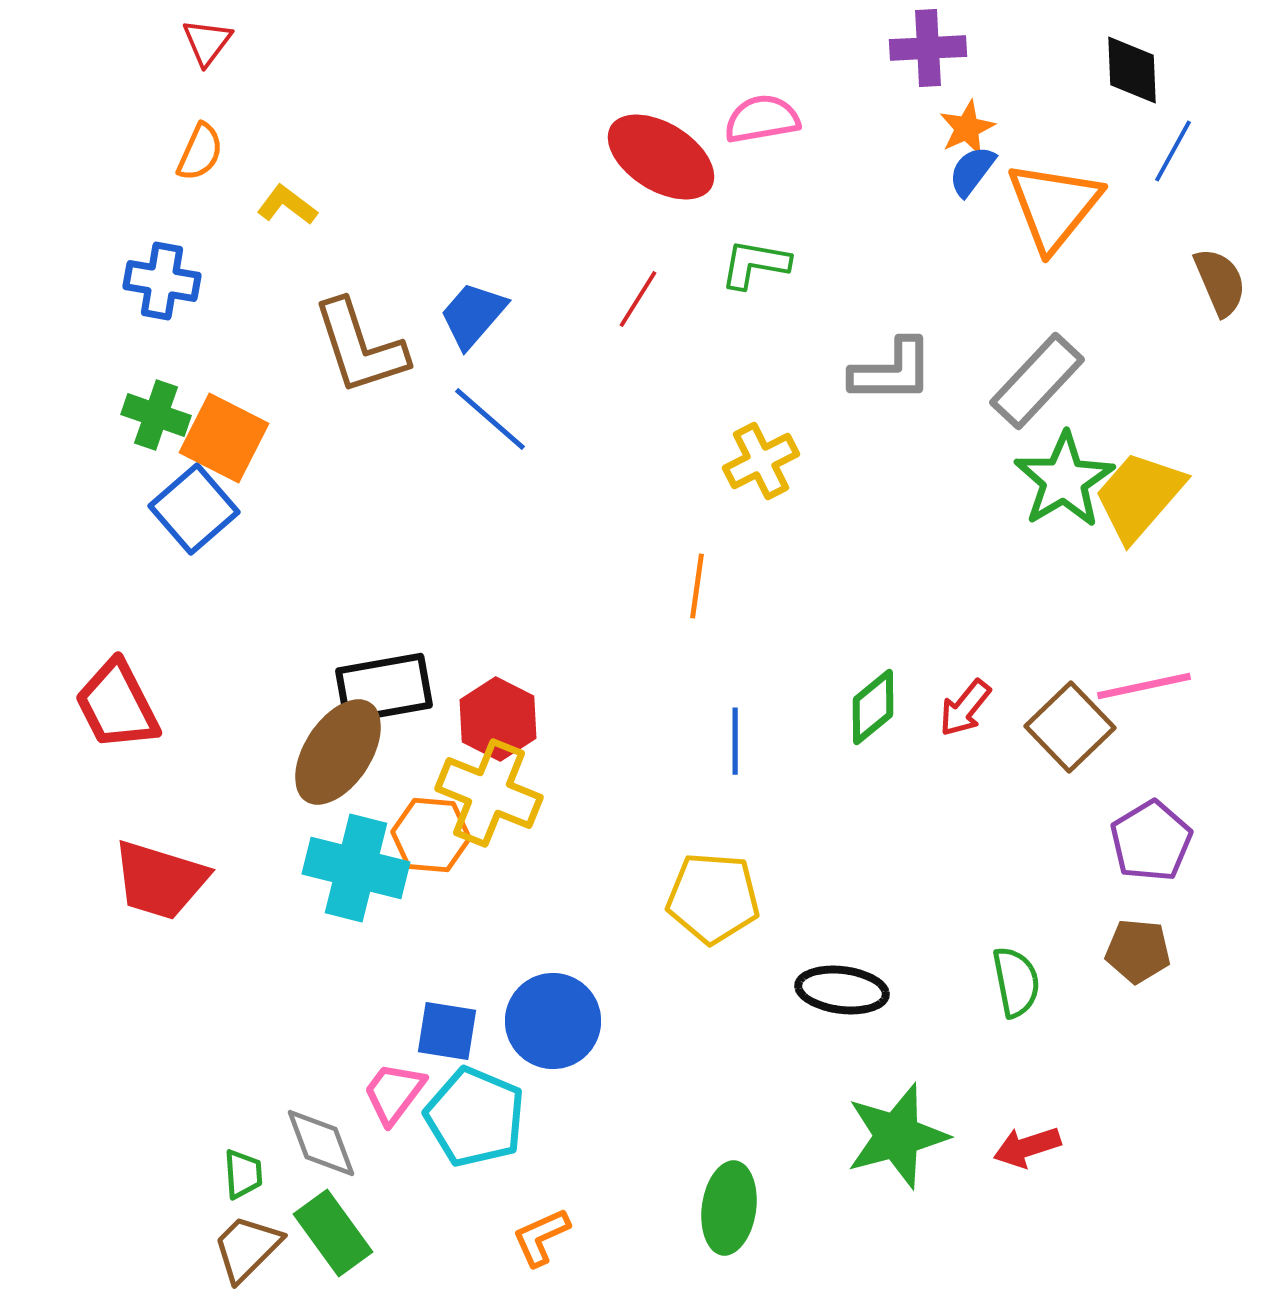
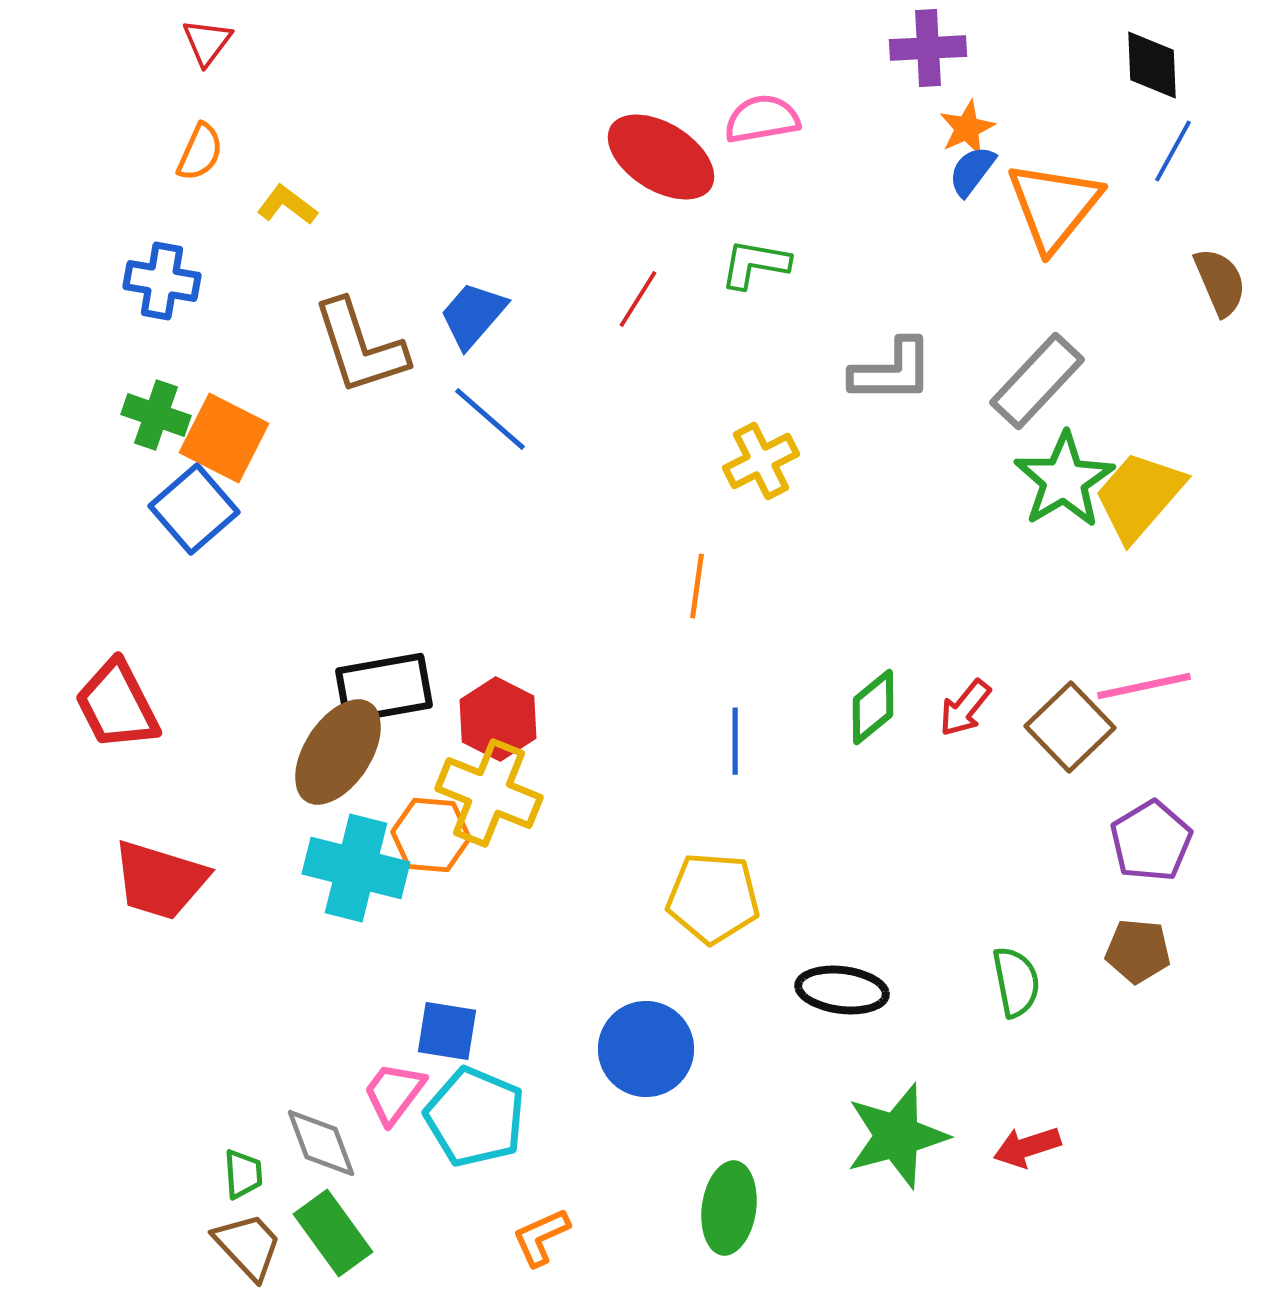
black diamond at (1132, 70): moved 20 px right, 5 px up
blue circle at (553, 1021): moved 93 px right, 28 px down
brown trapezoid at (247, 1248): moved 1 px right, 2 px up; rotated 92 degrees clockwise
